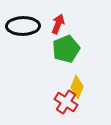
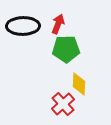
green pentagon: rotated 20 degrees clockwise
yellow diamond: moved 2 px right, 3 px up; rotated 20 degrees counterclockwise
red cross: moved 3 px left, 2 px down; rotated 15 degrees clockwise
